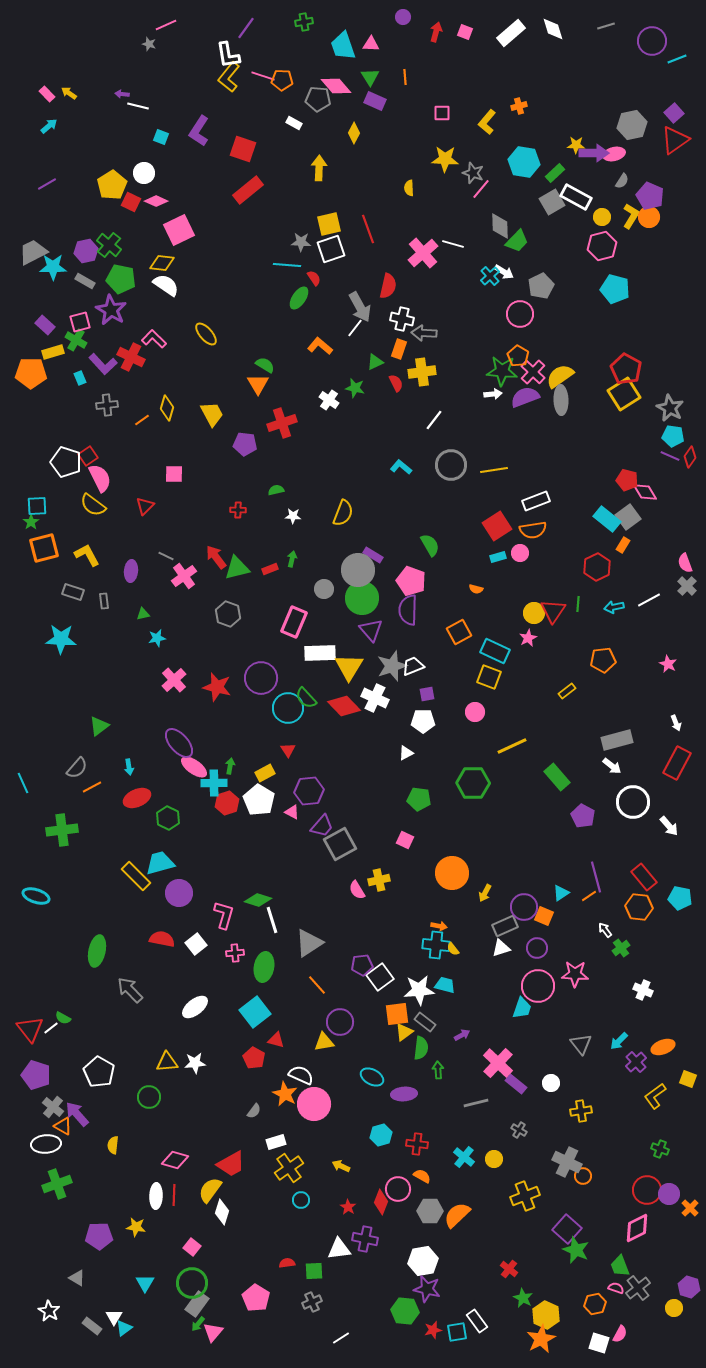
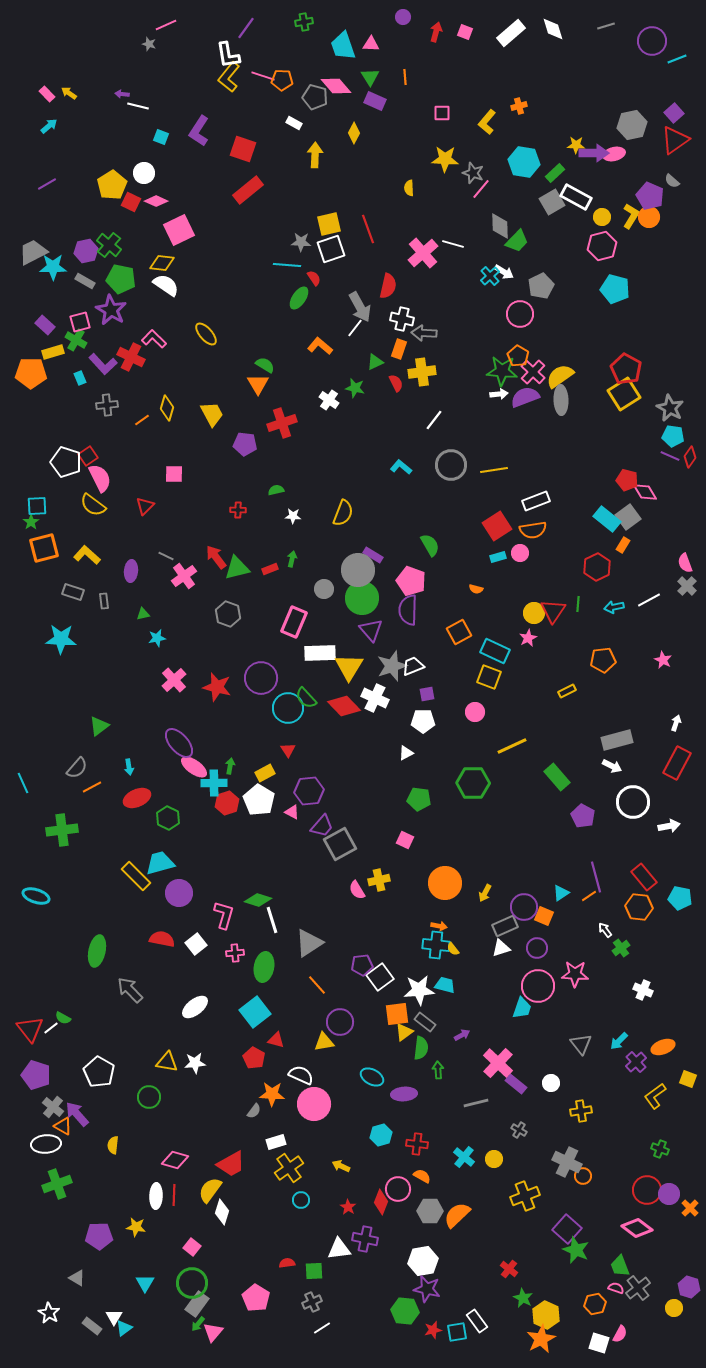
gray pentagon at (318, 99): moved 3 px left, 2 px up; rotated 10 degrees clockwise
yellow arrow at (319, 168): moved 4 px left, 13 px up
gray semicircle at (622, 181): moved 50 px right; rotated 98 degrees clockwise
white arrow at (493, 394): moved 6 px right
yellow L-shape at (87, 555): rotated 20 degrees counterclockwise
pink star at (668, 664): moved 5 px left, 4 px up
yellow rectangle at (567, 691): rotated 12 degrees clockwise
white arrow at (676, 723): rotated 140 degrees counterclockwise
white arrow at (612, 766): rotated 12 degrees counterclockwise
white arrow at (669, 826): rotated 60 degrees counterclockwise
orange circle at (452, 873): moved 7 px left, 10 px down
yellow triangle at (167, 1062): rotated 15 degrees clockwise
orange star at (285, 1094): moved 13 px left; rotated 25 degrees counterclockwise
pink diamond at (637, 1228): rotated 64 degrees clockwise
white star at (49, 1311): moved 2 px down
white line at (341, 1338): moved 19 px left, 10 px up
